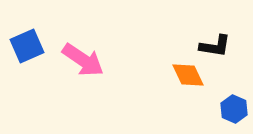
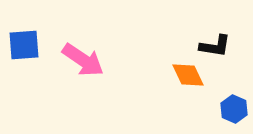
blue square: moved 3 px left, 1 px up; rotated 20 degrees clockwise
